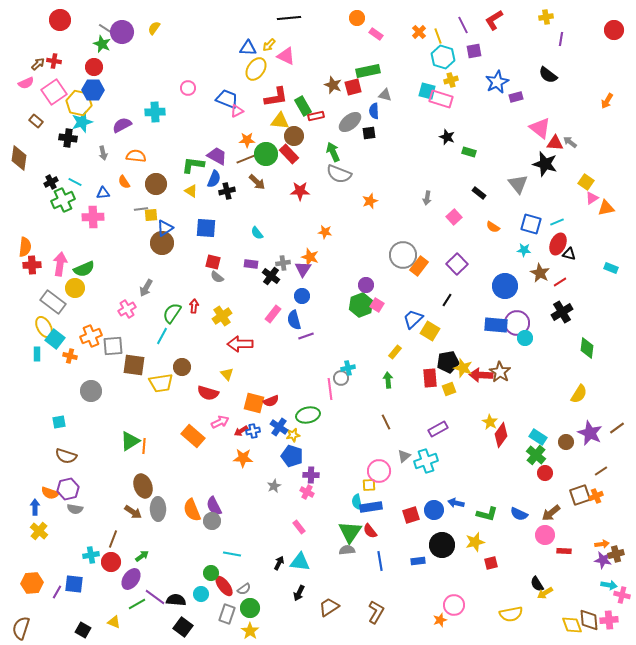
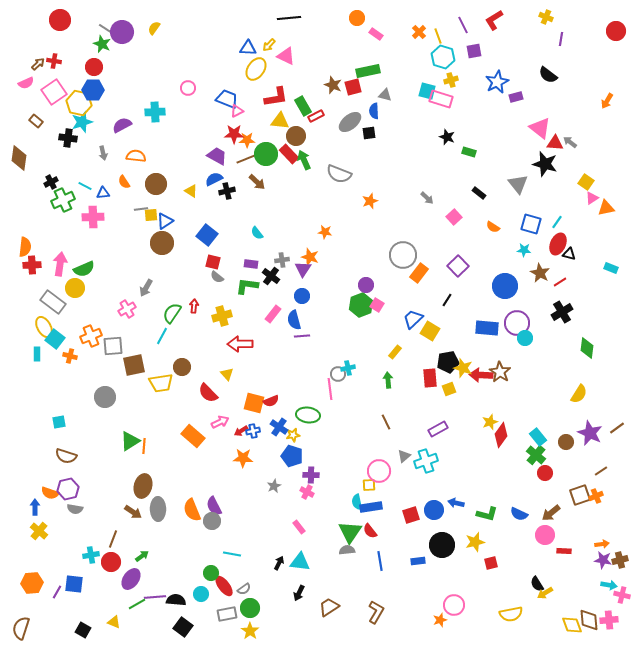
yellow cross at (546, 17): rotated 32 degrees clockwise
red circle at (614, 30): moved 2 px right, 1 px down
red rectangle at (316, 116): rotated 14 degrees counterclockwise
brown circle at (294, 136): moved 2 px right
green arrow at (333, 152): moved 29 px left, 8 px down
green L-shape at (193, 165): moved 54 px right, 121 px down
blue semicircle at (214, 179): rotated 138 degrees counterclockwise
cyan line at (75, 182): moved 10 px right, 4 px down
red star at (300, 191): moved 66 px left, 57 px up
gray arrow at (427, 198): rotated 56 degrees counterclockwise
cyan line at (557, 222): rotated 32 degrees counterclockwise
blue triangle at (165, 228): moved 7 px up
blue square at (206, 228): moved 1 px right, 7 px down; rotated 35 degrees clockwise
gray cross at (283, 263): moved 1 px left, 3 px up
purple square at (457, 264): moved 1 px right, 2 px down
orange rectangle at (419, 266): moved 7 px down
yellow cross at (222, 316): rotated 18 degrees clockwise
blue rectangle at (496, 325): moved 9 px left, 3 px down
purple line at (306, 336): moved 4 px left; rotated 14 degrees clockwise
brown square at (134, 365): rotated 20 degrees counterclockwise
gray circle at (341, 378): moved 3 px left, 4 px up
gray circle at (91, 391): moved 14 px right, 6 px down
red semicircle at (208, 393): rotated 30 degrees clockwise
green ellipse at (308, 415): rotated 20 degrees clockwise
yellow star at (490, 422): rotated 21 degrees clockwise
cyan rectangle at (538, 437): rotated 18 degrees clockwise
brown ellipse at (143, 486): rotated 35 degrees clockwise
brown cross at (616, 554): moved 4 px right, 6 px down
purple line at (155, 597): rotated 40 degrees counterclockwise
gray rectangle at (227, 614): rotated 60 degrees clockwise
